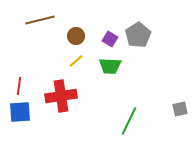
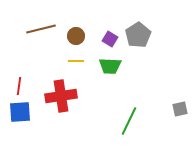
brown line: moved 1 px right, 9 px down
yellow line: rotated 42 degrees clockwise
